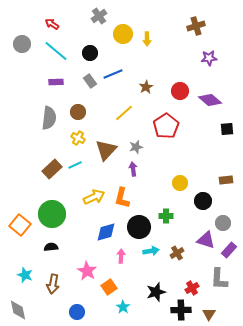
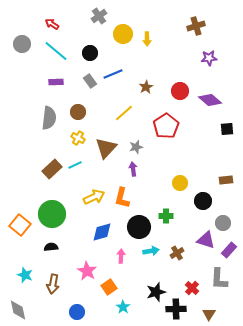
brown triangle at (106, 150): moved 2 px up
blue diamond at (106, 232): moved 4 px left
red cross at (192, 288): rotated 16 degrees counterclockwise
black cross at (181, 310): moved 5 px left, 1 px up
